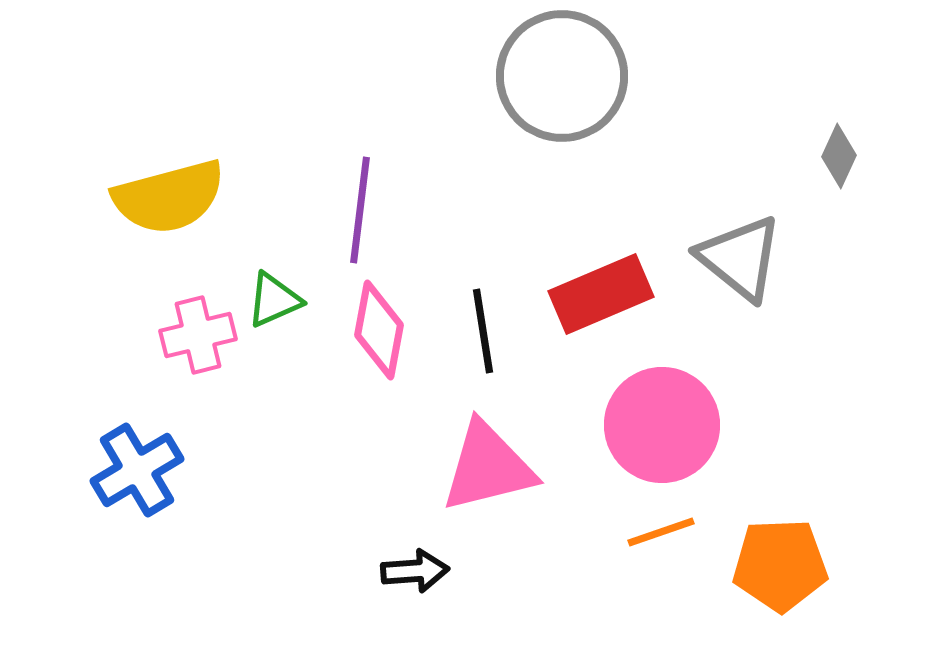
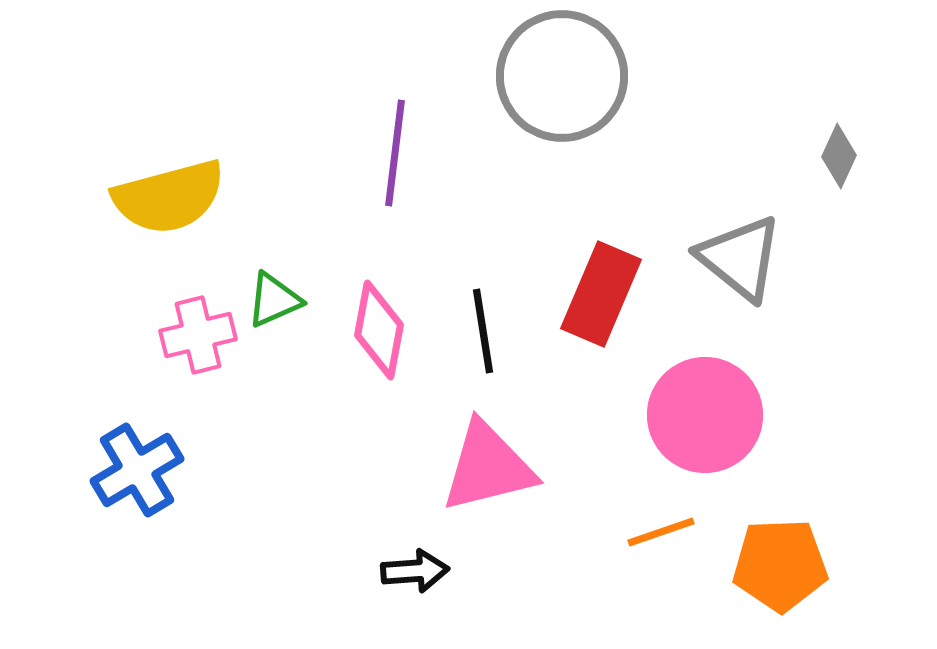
purple line: moved 35 px right, 57 px up
red rectangle: rotated 44 degrees counterclockwise
pink circle: moved 43 px right, 10 px up
